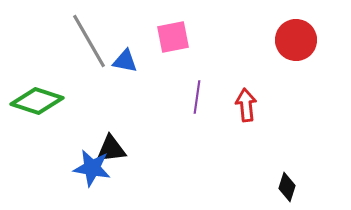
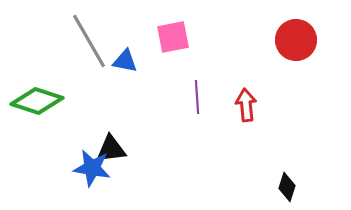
purple line: rotated 12 degrees counterclockwise
